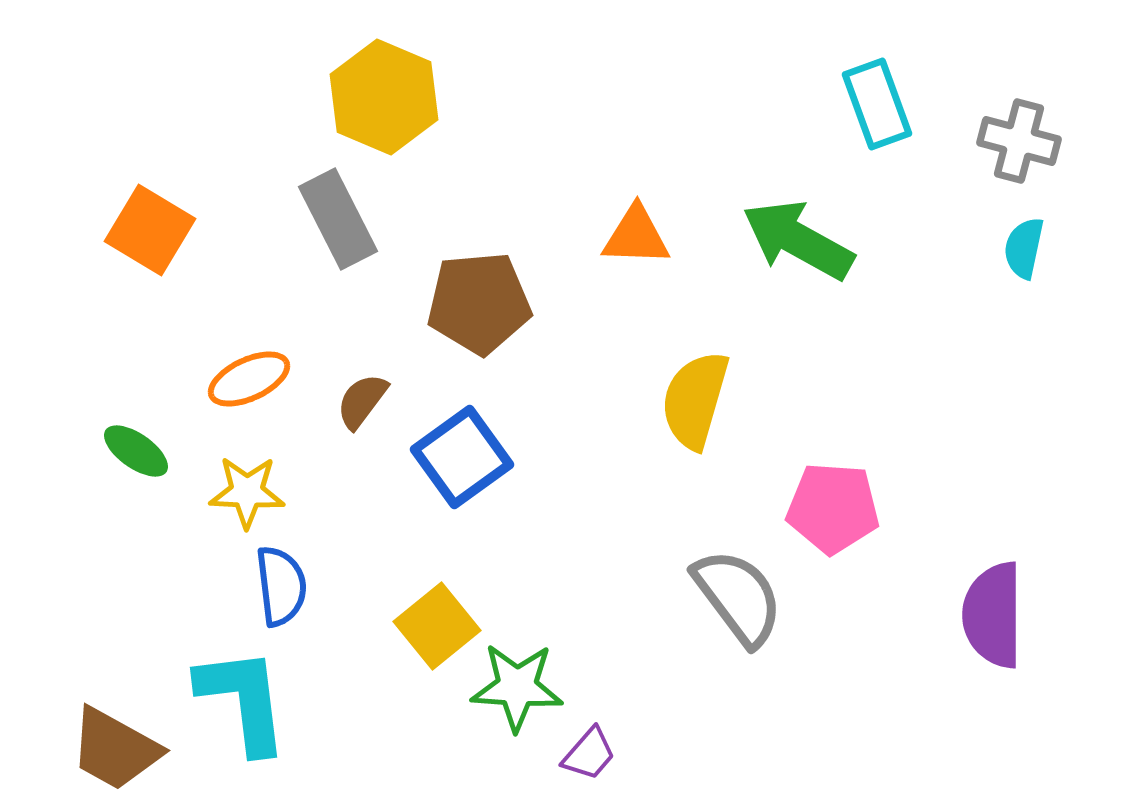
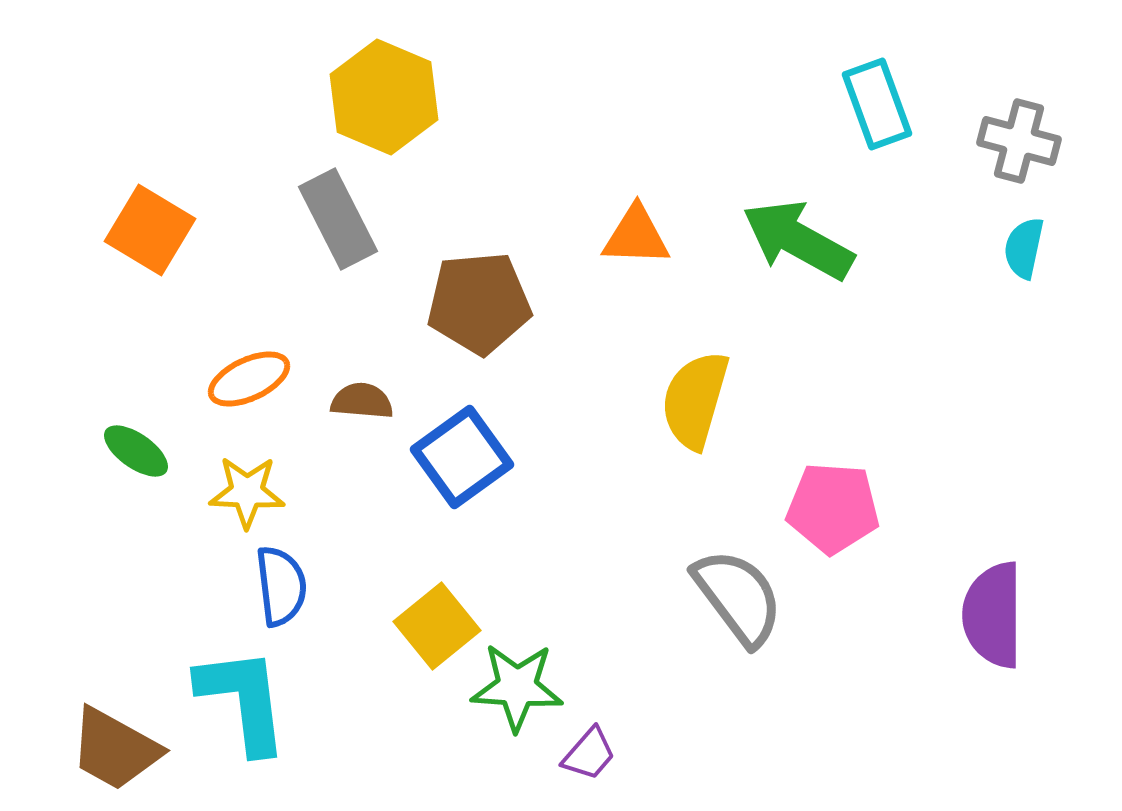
brown semicircle: rotated 58 degrees clockwise
